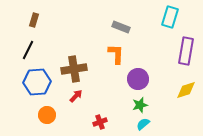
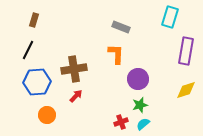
red cross: moved 21 px right
